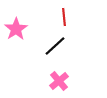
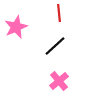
red line: moved 5 px left, 4 px up
pink star: moved 2 px up; rotated 10 degrees clockwise
